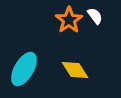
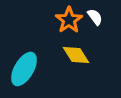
white semicircle: moved 1 px down
yellow diamond: moved 1 px right, 15 px up
